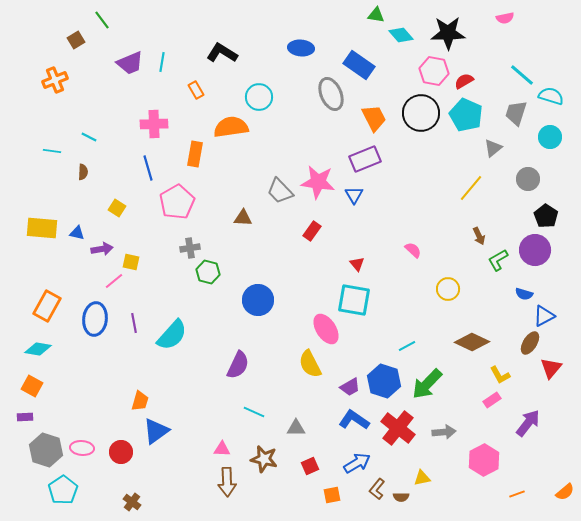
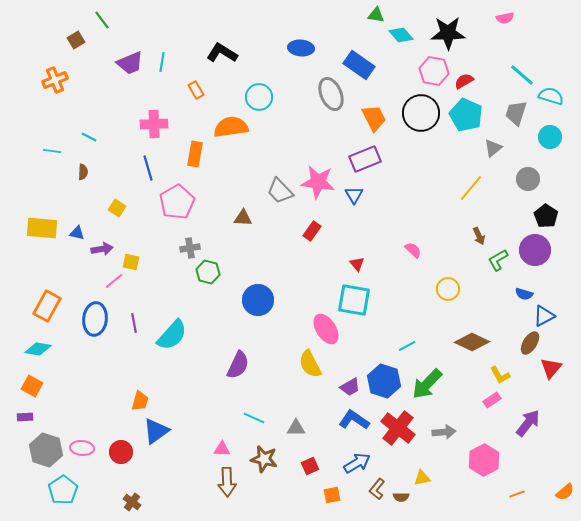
cyan line at (254, 412): moved 6 px down
